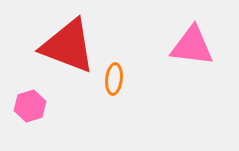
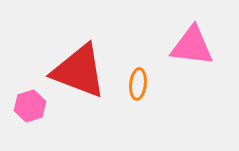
red triangle: moved 11 px right, 25 px down
orange ellipse: moved 24 px right, 5 px down
